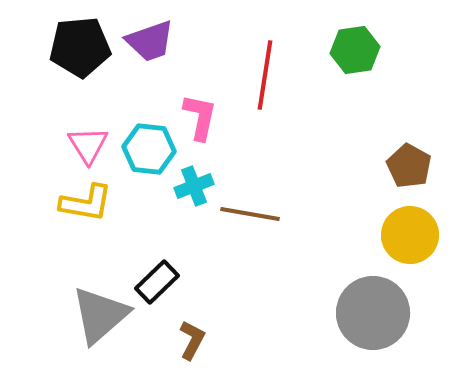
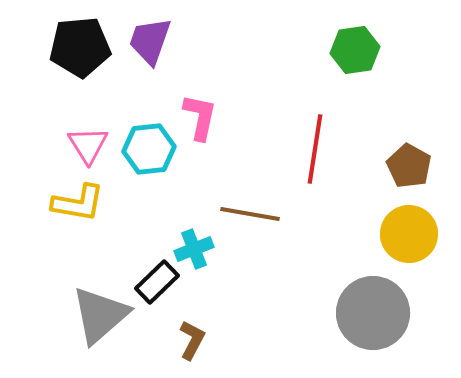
purple trapezoid: rotated 128 degrees clockwise
red line: moved 50 px right, 74 px down
cyan hexagon: rotated 12 degrees counterclockwise
cyan cross: moved 63 px down
yellow L-shape: moved 8 px left
yellow circle: moved 1 px left, 1 px up
